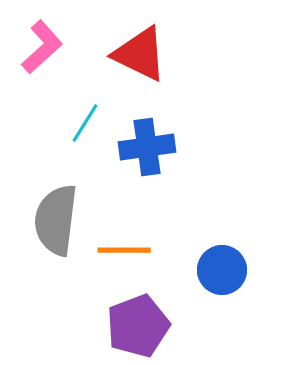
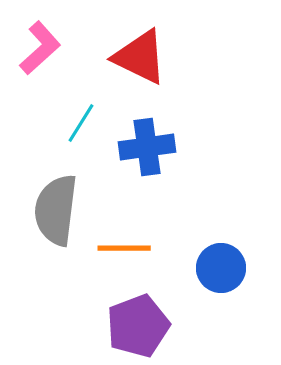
pink L-shape: moved 2 px left, 1 px down
red triangle: moved 3 px down
cyan line: moved 4 px left
gray semicircle: moved 10 px up
orange line: moved 2 px up
blue circle: moved 1 px left, 2 px up
